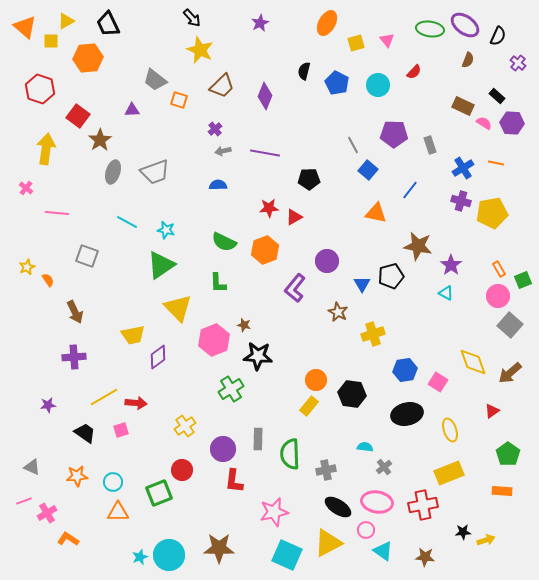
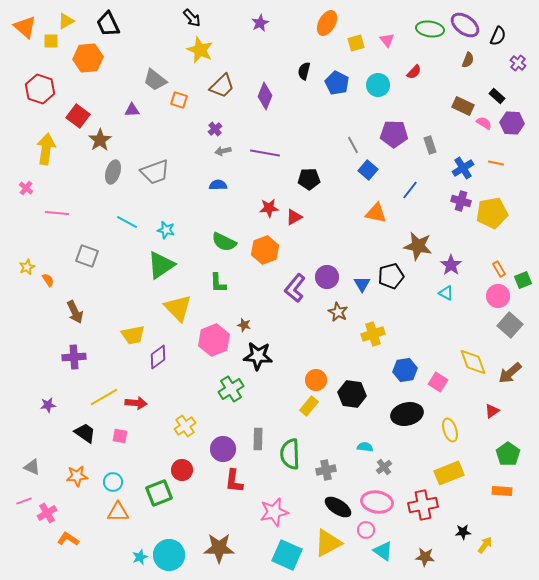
purple circle at (327, 261): moved 16 px down
pink square at (121, 430): moved 1 px left, 6 px down; rotated 28 degrees clockwise
yellow arrow at (486, 540): moved 1 px left, 5 px down; rotated 36 degrees counterclockwise
